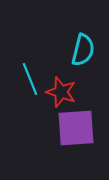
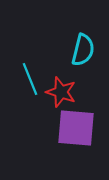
purple square: rotated 9 degrees clockwise
